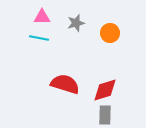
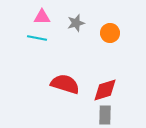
cyan line: moved 2 px left
